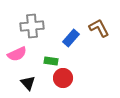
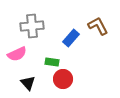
brown L-shape: moved 1 px left, 2 px up
green rectangle: moved 1 px right, 1 px down
red circle: moved 1 px down
